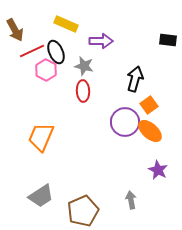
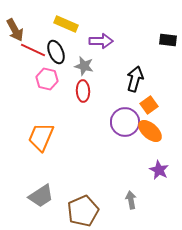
red line: moved 1 px right, 1 px up; rotated 50 degrees clockwise
pink hexagon: moved 1 px right, 9 px down; rotated 15 degrees counterclockwise
purple star: moved 1 px right
